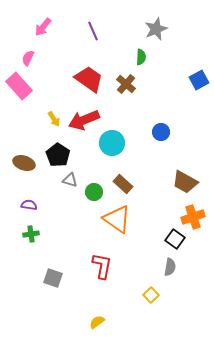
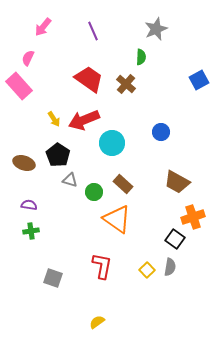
brown trapezoid: moved 8 px left
green cross: moved 3 px up
yellow square: moved 4 px left, 25 px up
